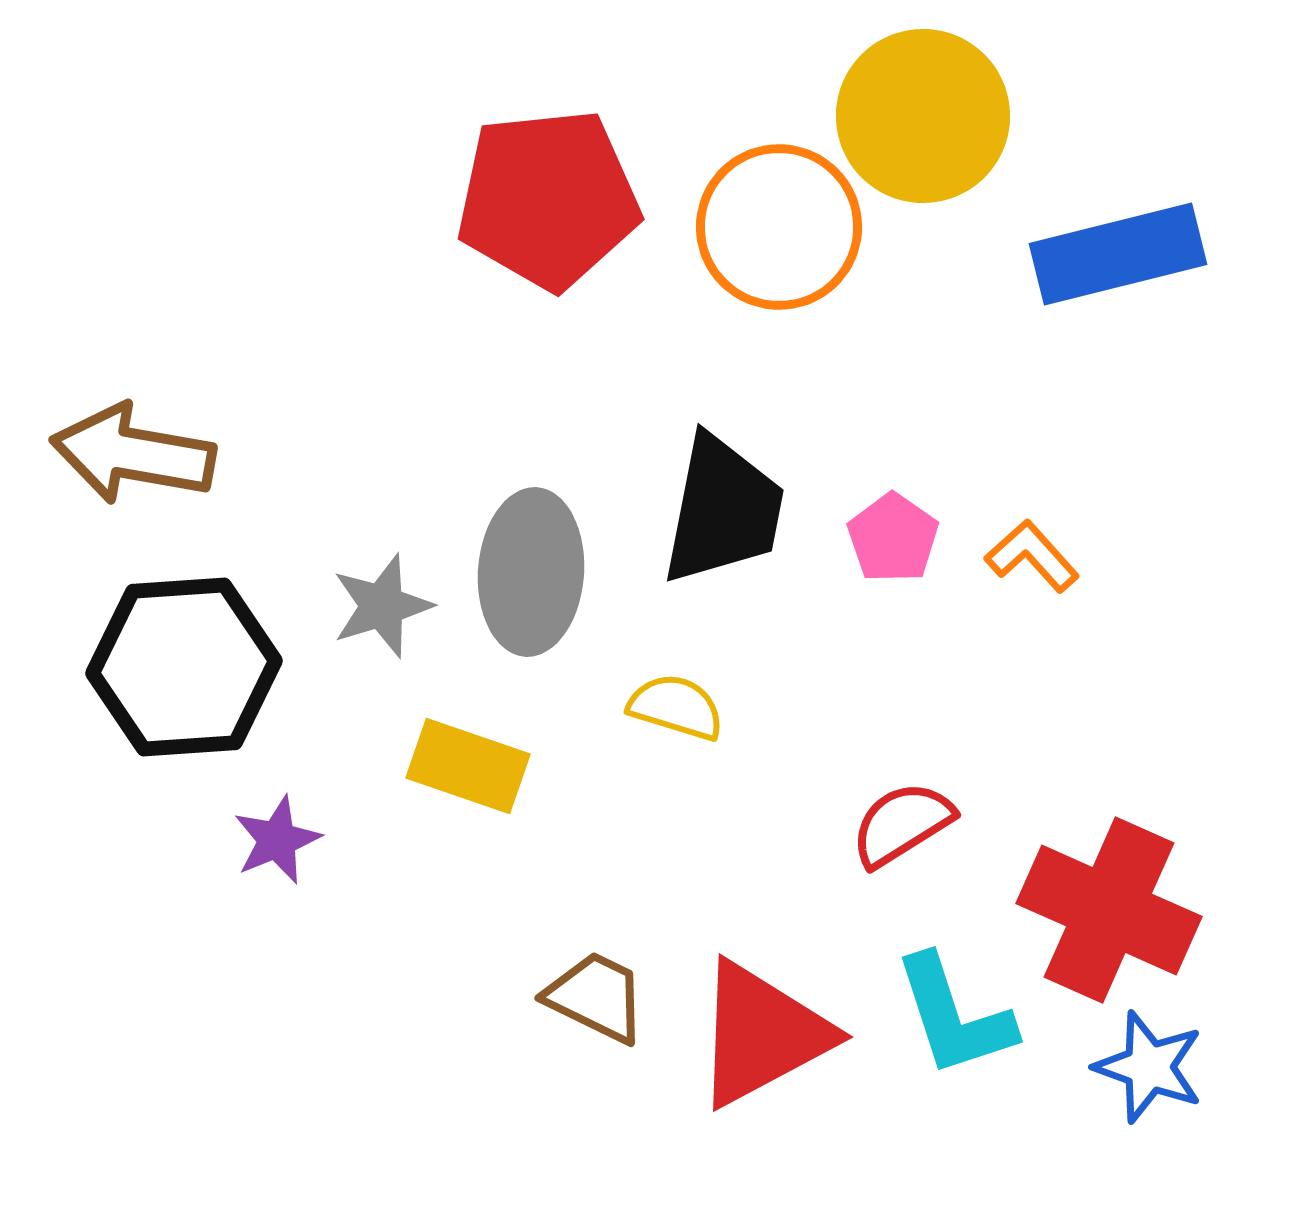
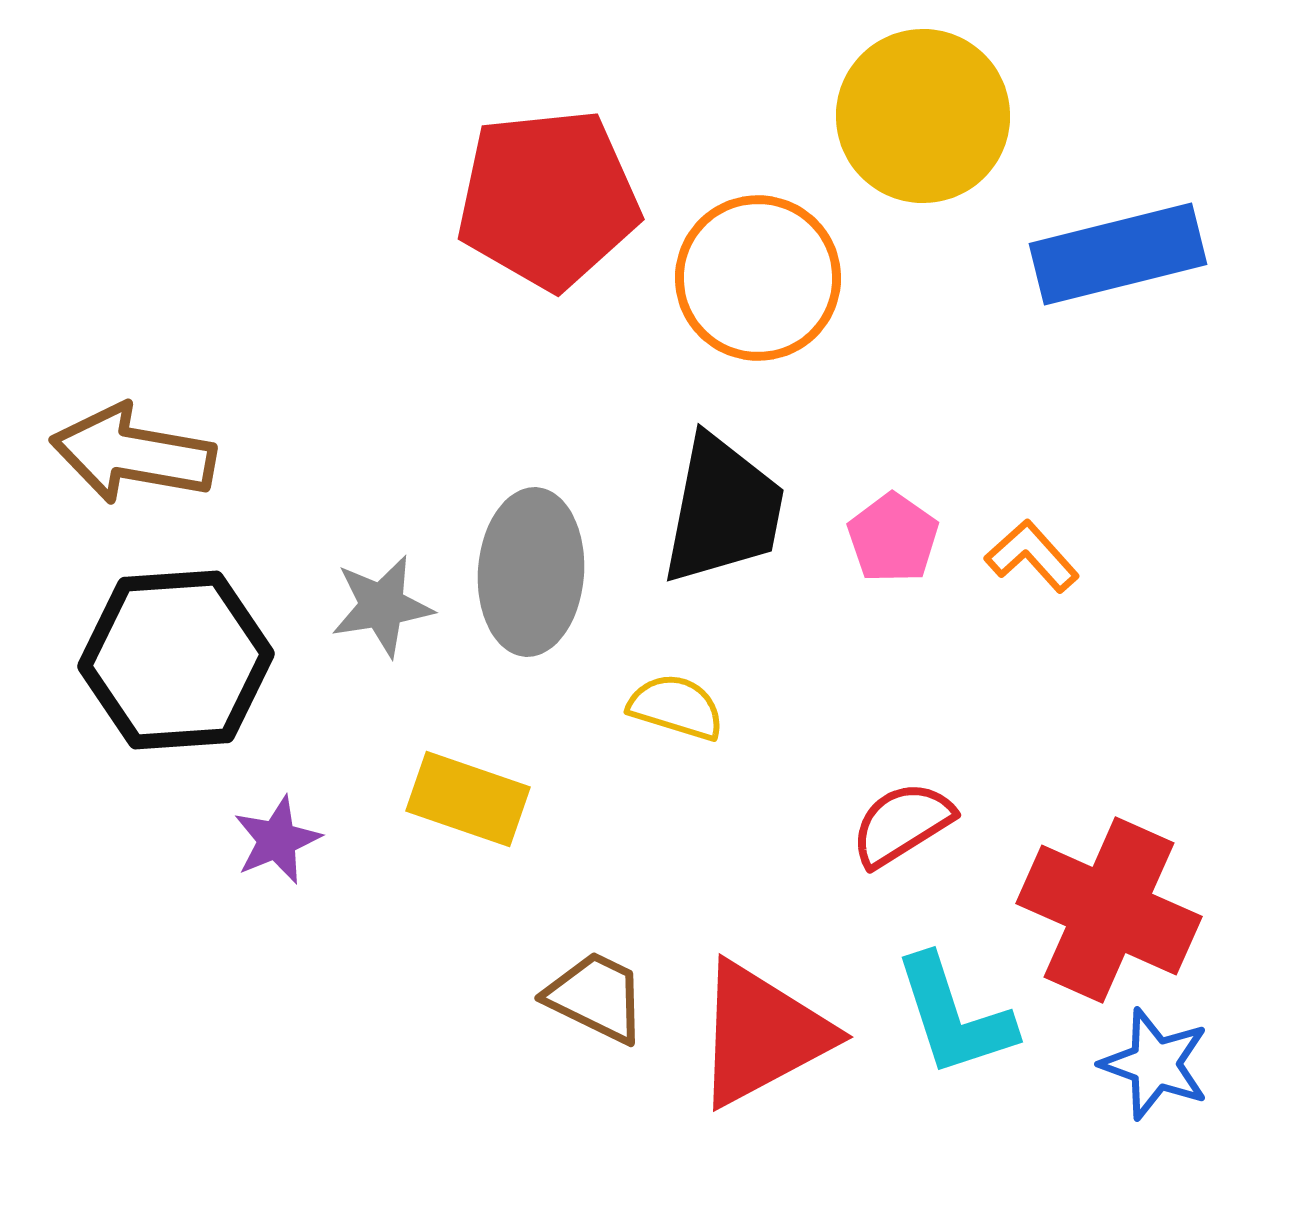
orange circle: moved 21 px left, 51 px down
gray star: rotated 8 degrees clockwise
black hexagon: moved 8 px left, 7 px up
yellow rectangle: moved 33 px down
blue star: moved 6 px right, 3 px up
